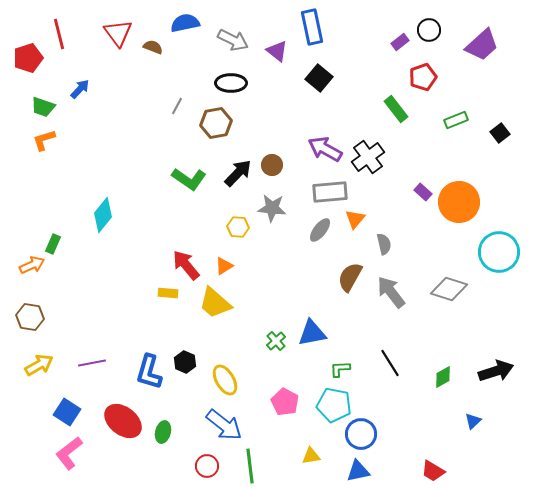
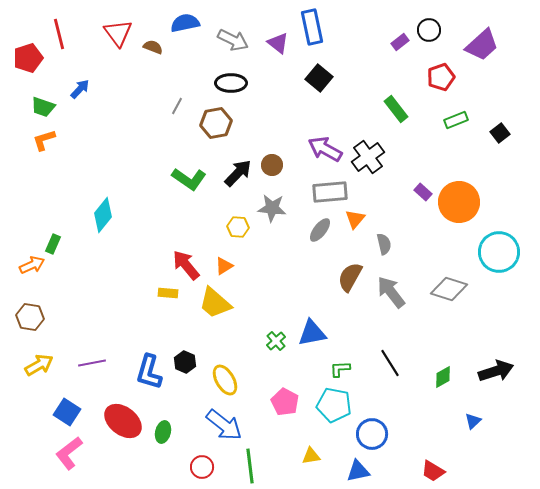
purple triangle at (277, 51): moved 1 px right, 8 px up
red pentagon at (423, 77): moved 18 px right
blue circle at (361, 434): moved 11 px right
red circle at (207, 466): moved 5 px left, 1 px down
